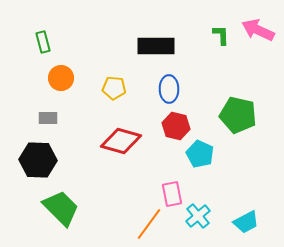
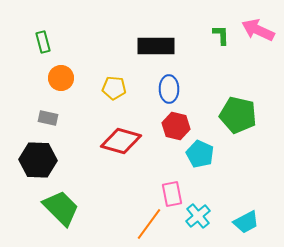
gray rectangle: rotated 12 degrees clockwise
